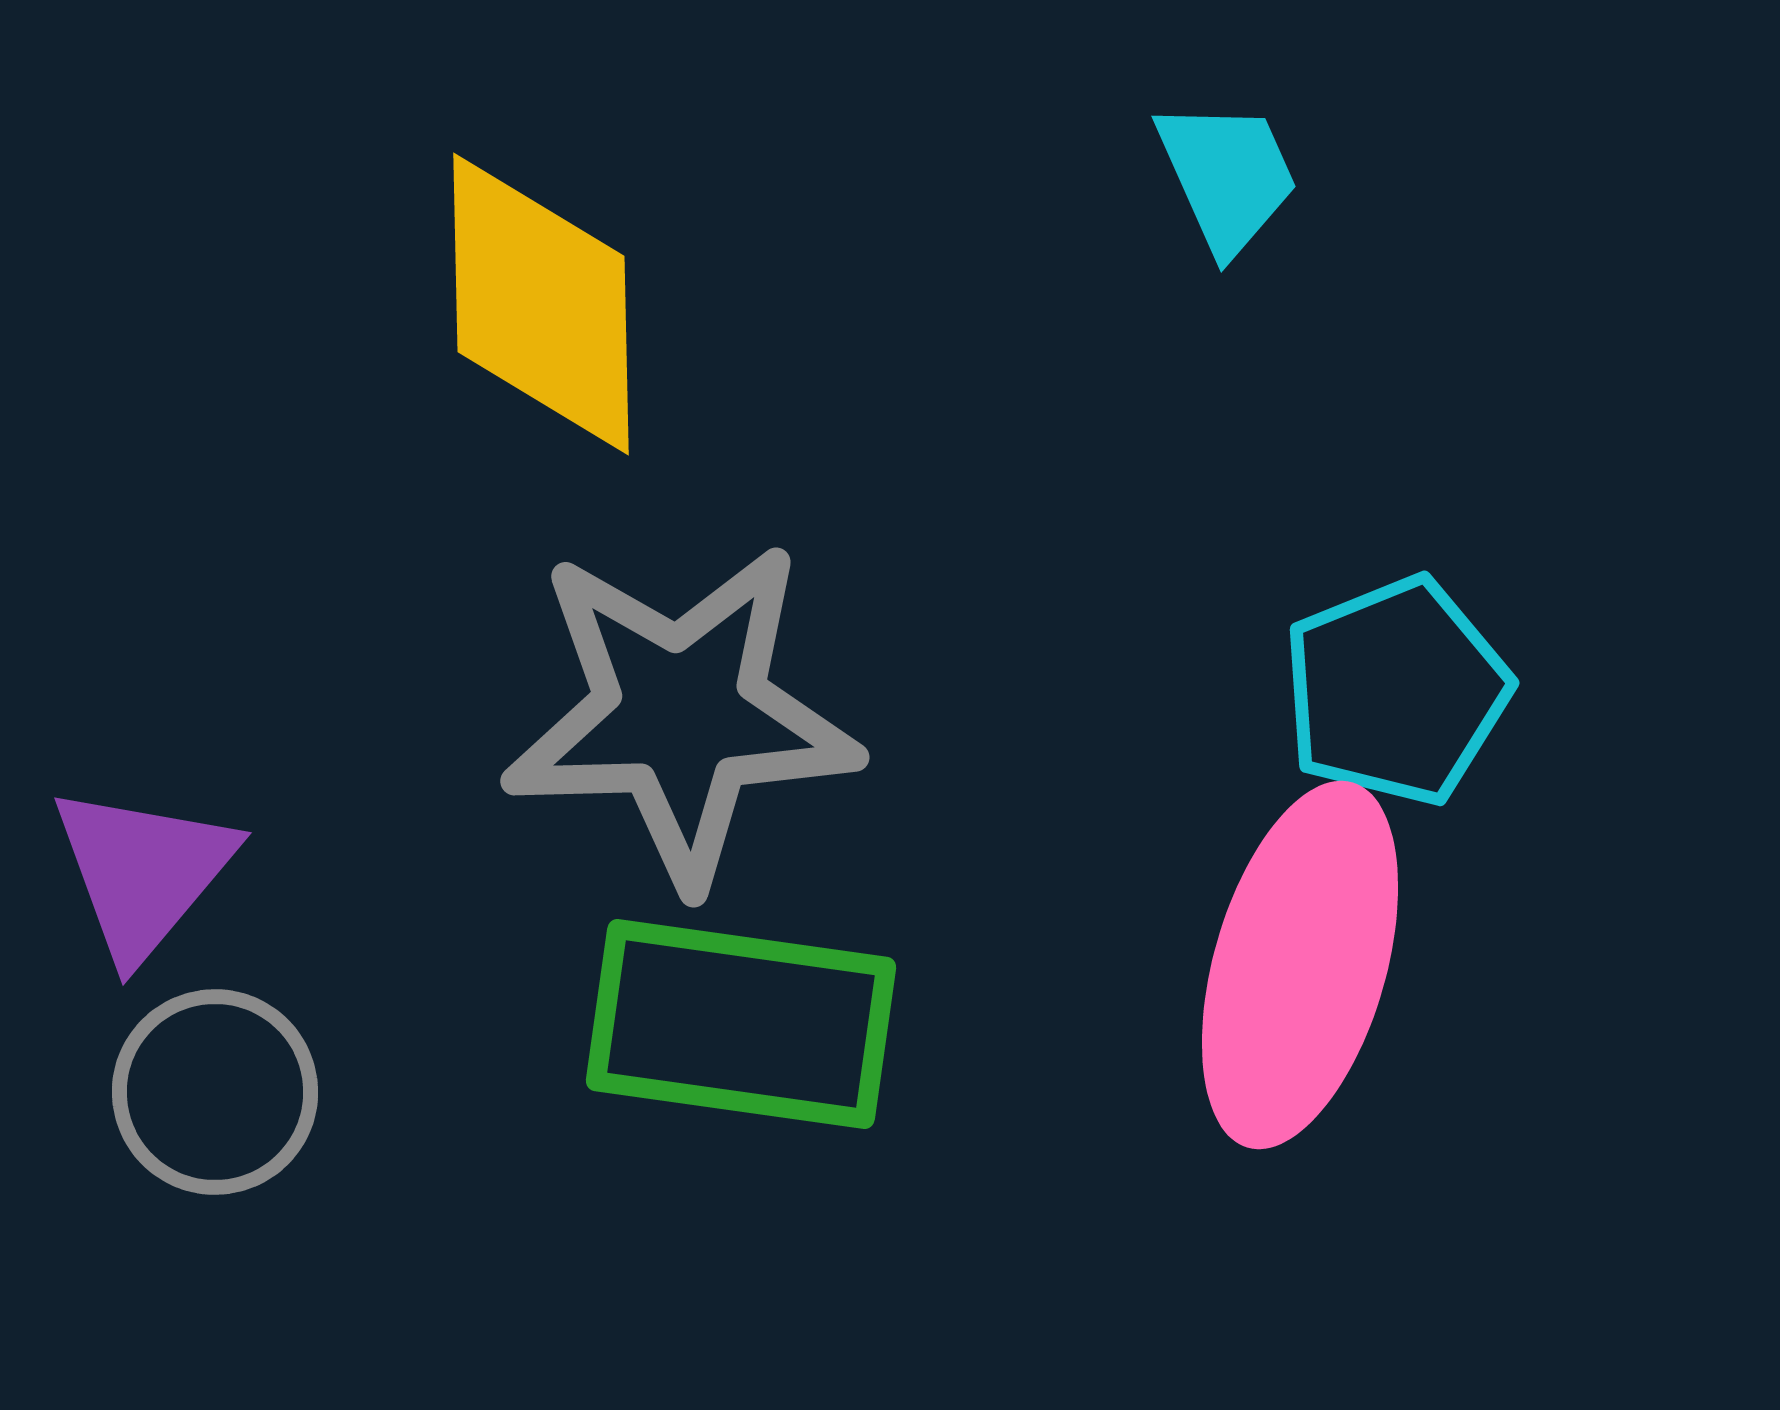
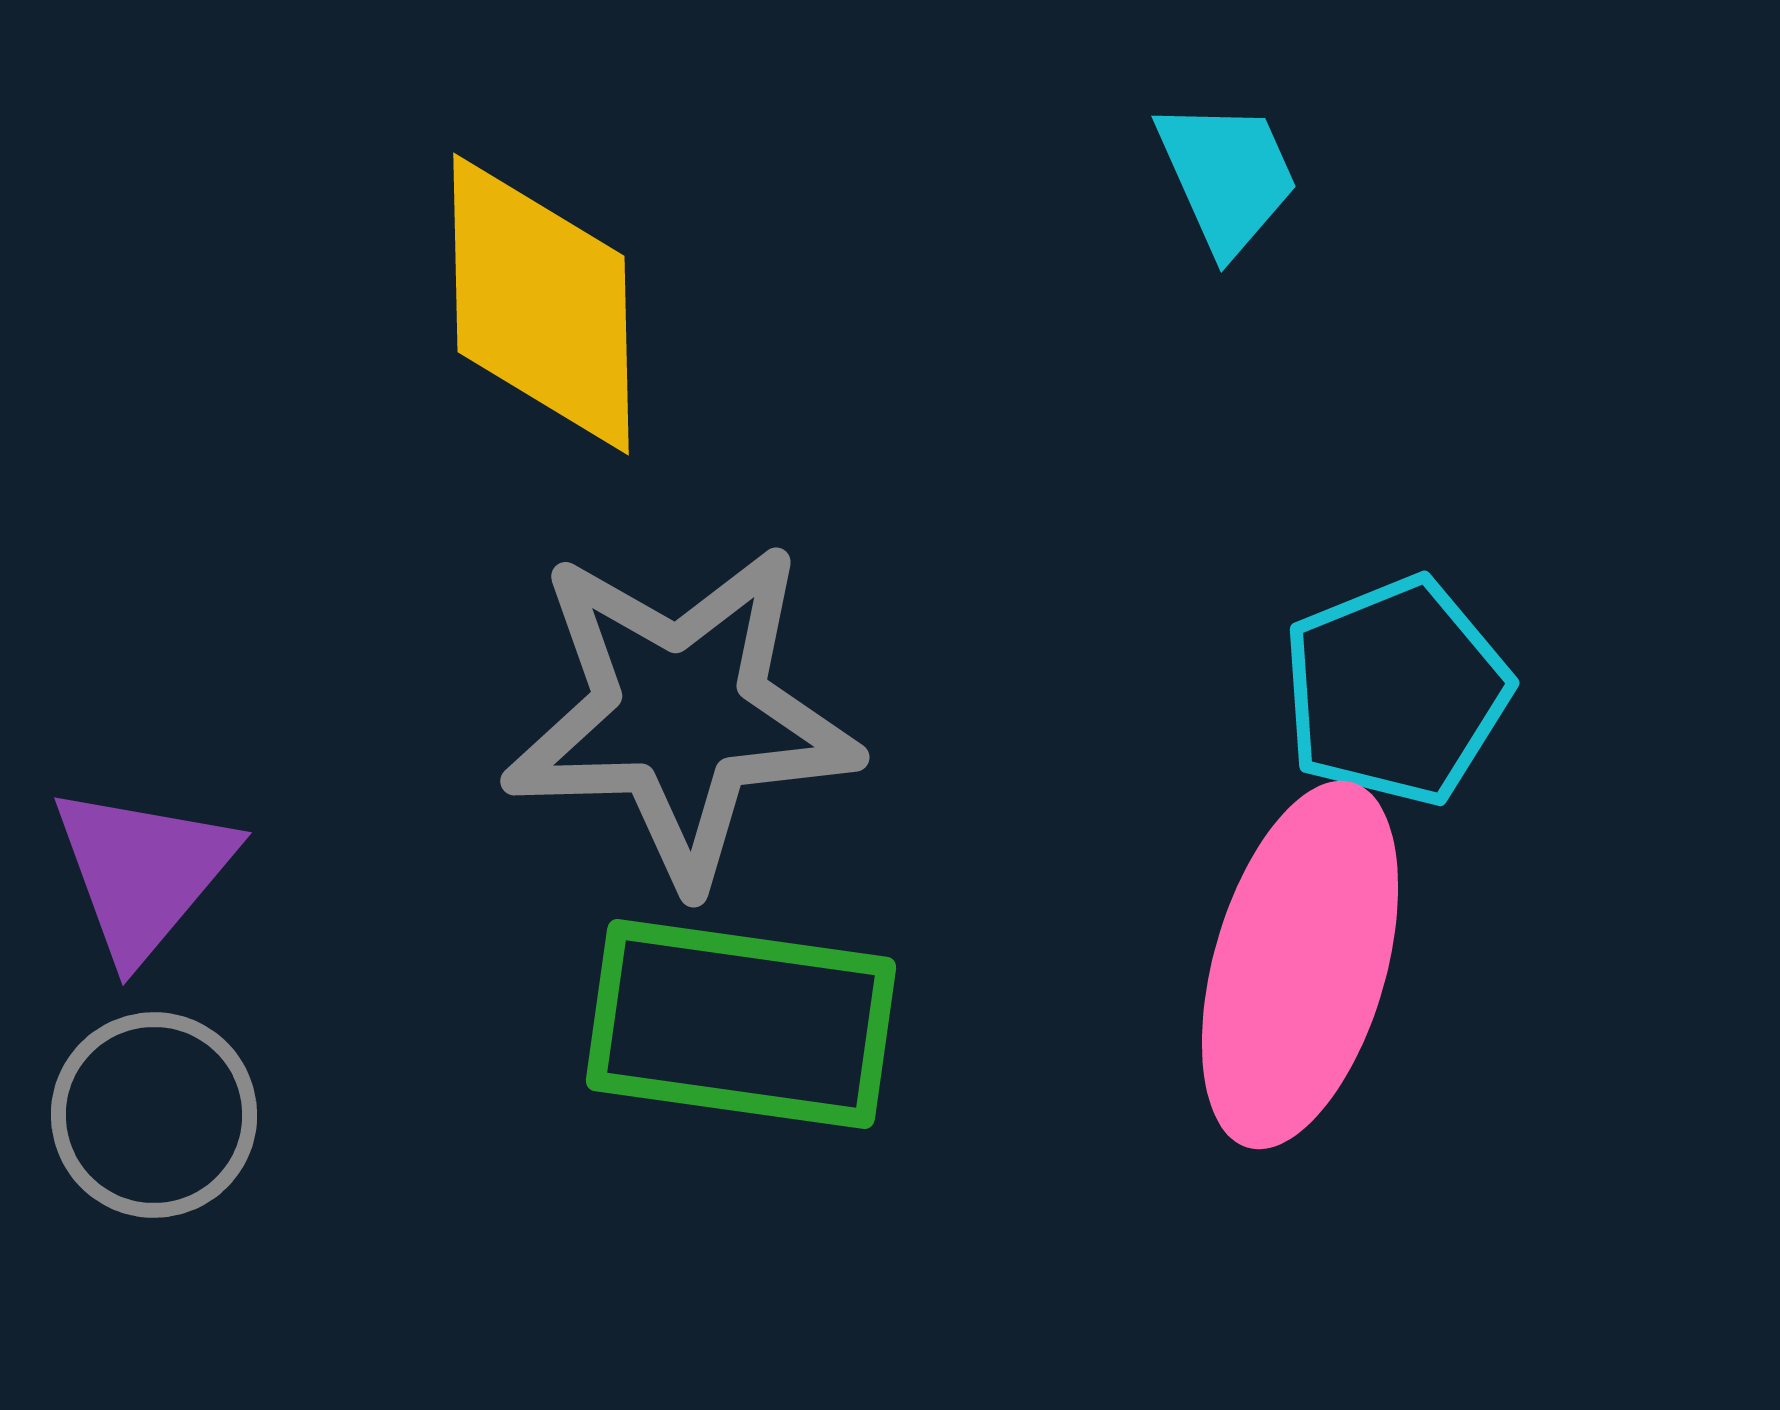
gray circle: moved 61 px left, 23 px down
